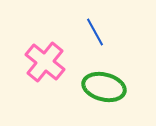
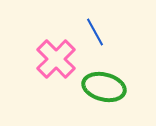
pink cross: moved 11 px right, 3 px up; rotated 6 degrees clockwise
